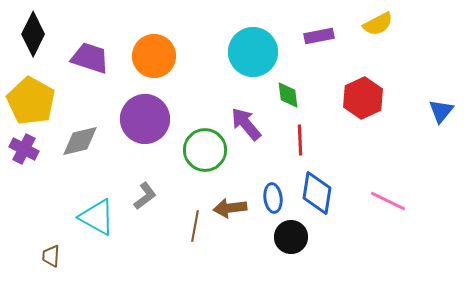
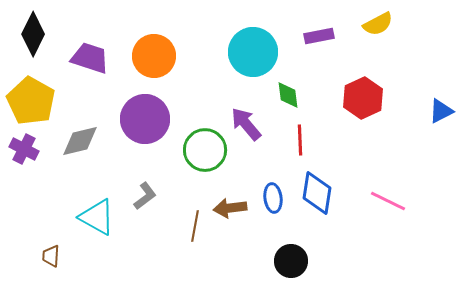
blue triangle: rotated 24 degrees clockwise
black circle: moved 24 px down
